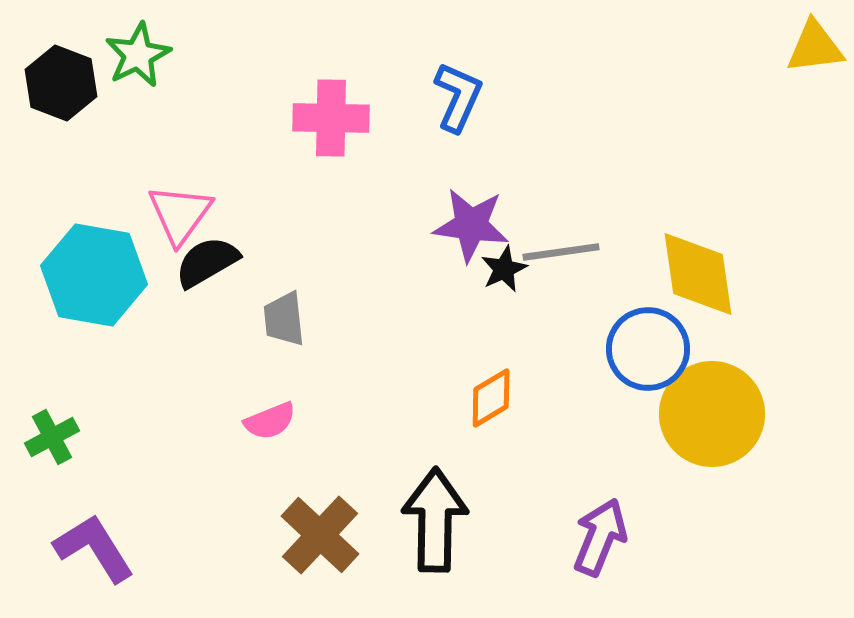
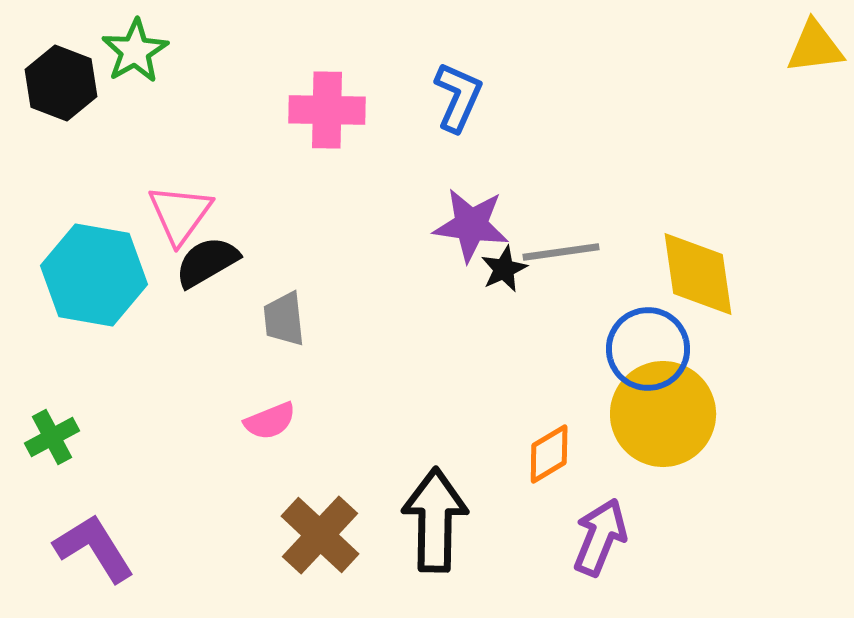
green star: moved 3 px left, 4 px up; rotated 4 degrees counterclockwise
pink cross: moved 4 px left, 8 px up
orange diamond: moved 58 px right, 56 px down
yellow circle: moved 49 px left
